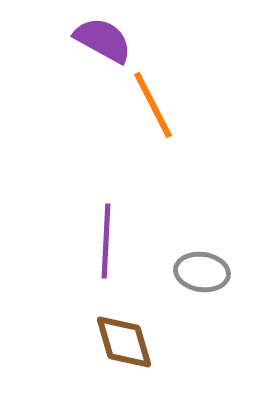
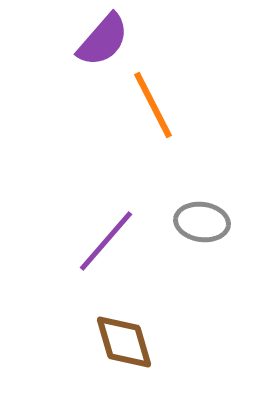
purple semicircle: rotated 102 degrees clockwise
purple line: rotated 38 degrees clockwise
gray ellipse: moved 50 px up
